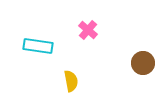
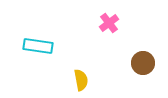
pink cross: moved 21 px right, 7 px up; rotated 12 degrees clockwise
yellow semicircle: moved 10 px right, 1 px up
